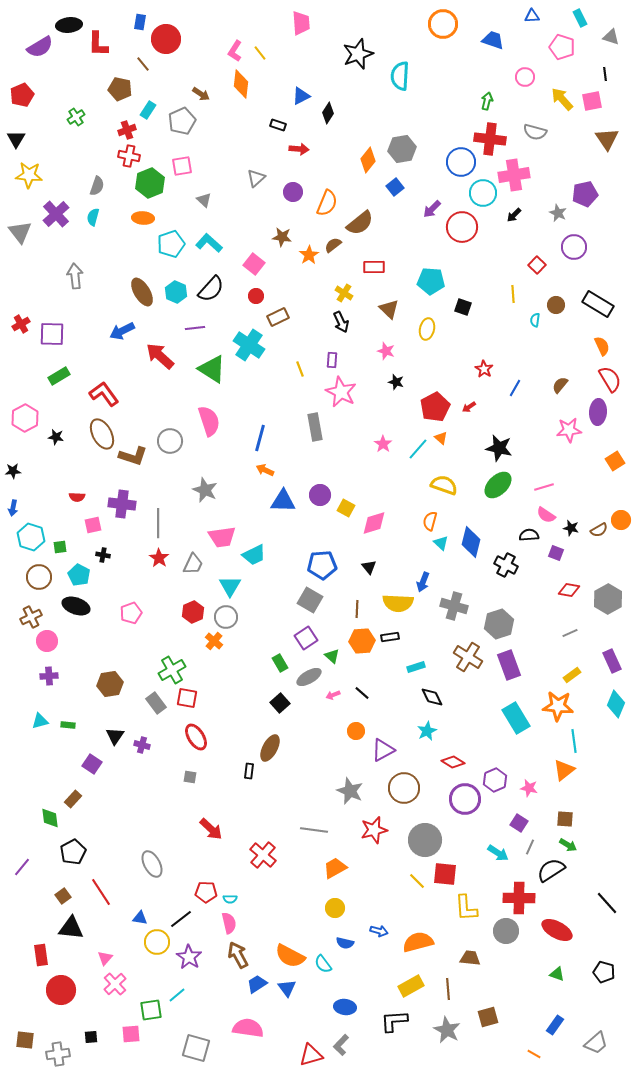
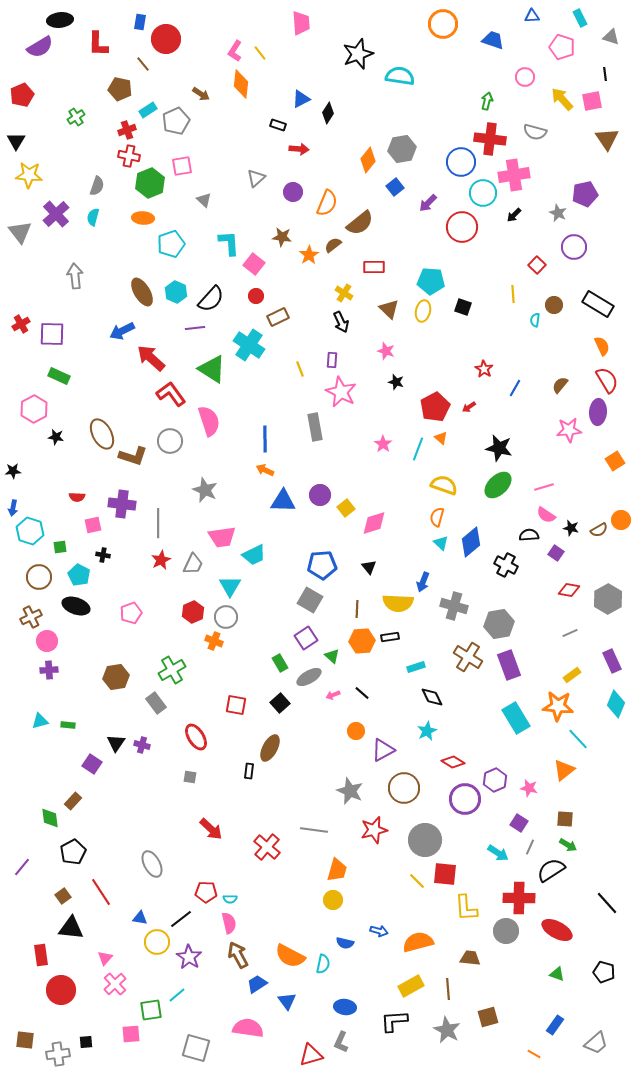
black ellipse at (69, 25): moved 9 px left, 5 px up
cyan semicircle at (400, 76): rotated 96 degrees clockwise
blue triangle at (301, 96): moved 3 px down
cyan rectangle at (148, 110): rotated 24 degrees clockwise
gray pentagon at (182, 121): moved 6 px left
black triangle at (16, 139): moved 2 px down
purple arrow at (432, 209): moved 4 px left, 6 px up
cyan L-shape at (209, 243): moved 20 px right; rotated 44 degrees clockwise
black semicircle at (211, 289): moved 10 px down
brown circle at (556, 305): moved 2 px left
yellow ellipse at (427, 329): moved 4 px left, 18 px up
red arrow at (160, 356): moved 9 px left, 2 px down
green rectangle at (59, 376): rotated 55 degrees clockwise
red semicircle at (610, 379): moved 3 px left, 1 px down
red L-shape at (104, 394): moved 67 px right
pink hexagon at (25, 418): moved 9 px right, 9 px up
blue line at (260, 438): moved 5 px right, 1 px down; rotated 16 degrees counterclockwise
cyan line at (418, 449): rotated 20 degrees counterclockwise
yellow square at (346, 508): rotated 24 degrees clockwise
orange semicircle at (430, 521): moved 7 px right, 4 px up
cyan hexagon at (31, 537): moved 1 px left, 6 px up
blue diamond at (471, 542): rotated 36 degrees clockwise
purple square at (556, 553): rotated 14 degrees clockwise
red star at (159, 558): moved 2 px right, 2 px down; rotated 12 degrees clockwise
gray hexagon at (499, 624): rotated 8 degrees clockwise
orange cross at (214, 641): rotated 18 degrees counterclockwise
purple cross at (49, 676): moved 6 px up
brown hexagon at (110, 684): moved 6 px right, 7 px up
red square at (187, 698): moved 49 px right, 7 px down
black triangle at (115, 736): moved 1 px right, 7 px down
cyan line at (574, 741): moved 4 px right, 2 px up; rotated 35 degrees counterclockwise
brown rectangle at (73, 799): moved 2 px down
red cross at (263, 855): moved 4 px right, 8 px up
orange trapezoid at (335, 868): moved 2 px right, 2 px down; rotated 135 degrees clockwise
yellow circle at (335, 908): moved 2 px left, 8 px up
cyan semicircle at (323, 964): rotated 132 degrees counterclockwise
blue triangle at (287, 988): moved 13 px down
black square at (91, 1037): moved 5 px left, 5 px down
gray L-shape at (341, 1045): moved 3 px up; rotated 20 degrees counterclockwise
